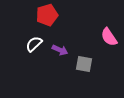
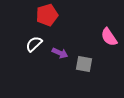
purple arrow: moved 3 px down
